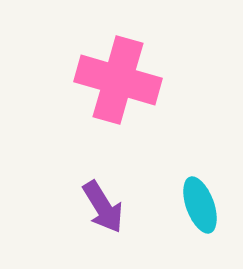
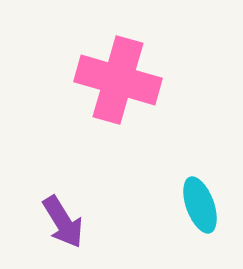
purple arrow: moved 40 px left, 15 px down
